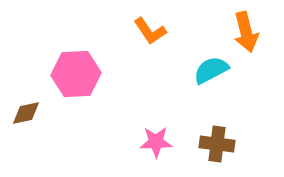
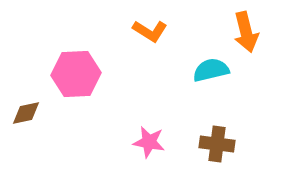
orange L-shape: rotated 24 degrees counterclockwise
cyan semicircle: rotated 15 degrees clockwise
pink star: moved 7 px left; rotated 12 degrees clockwise
